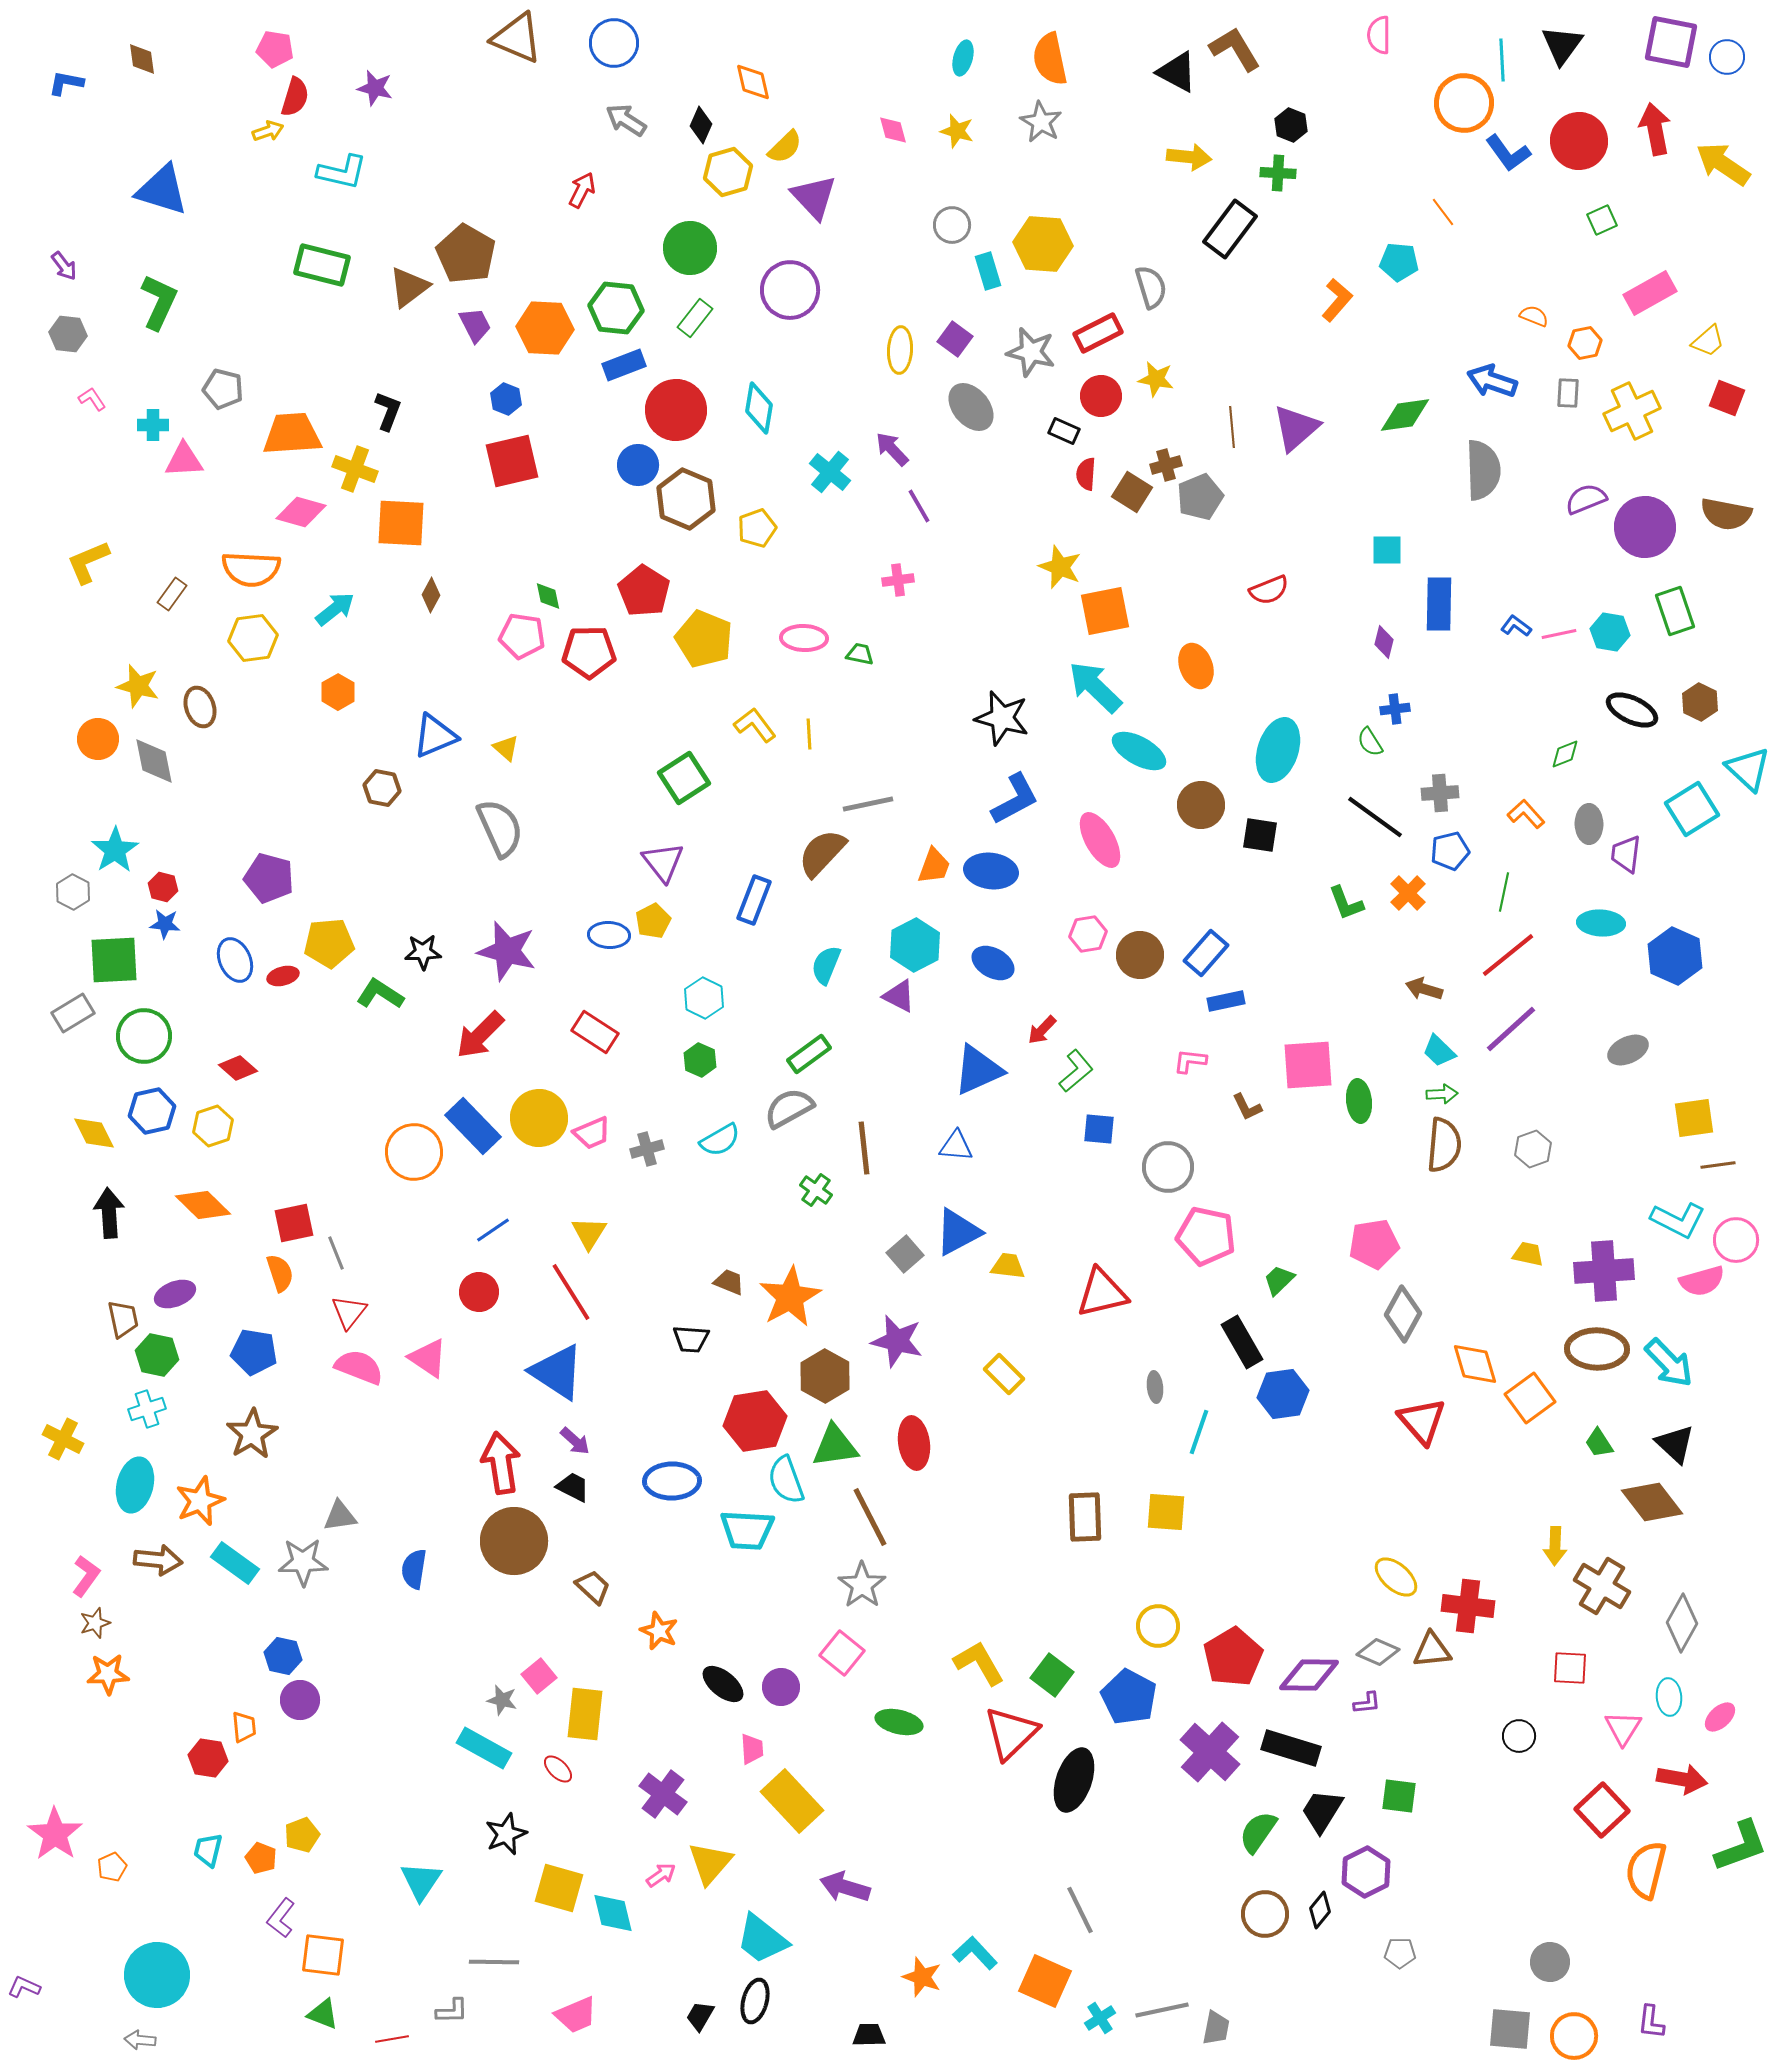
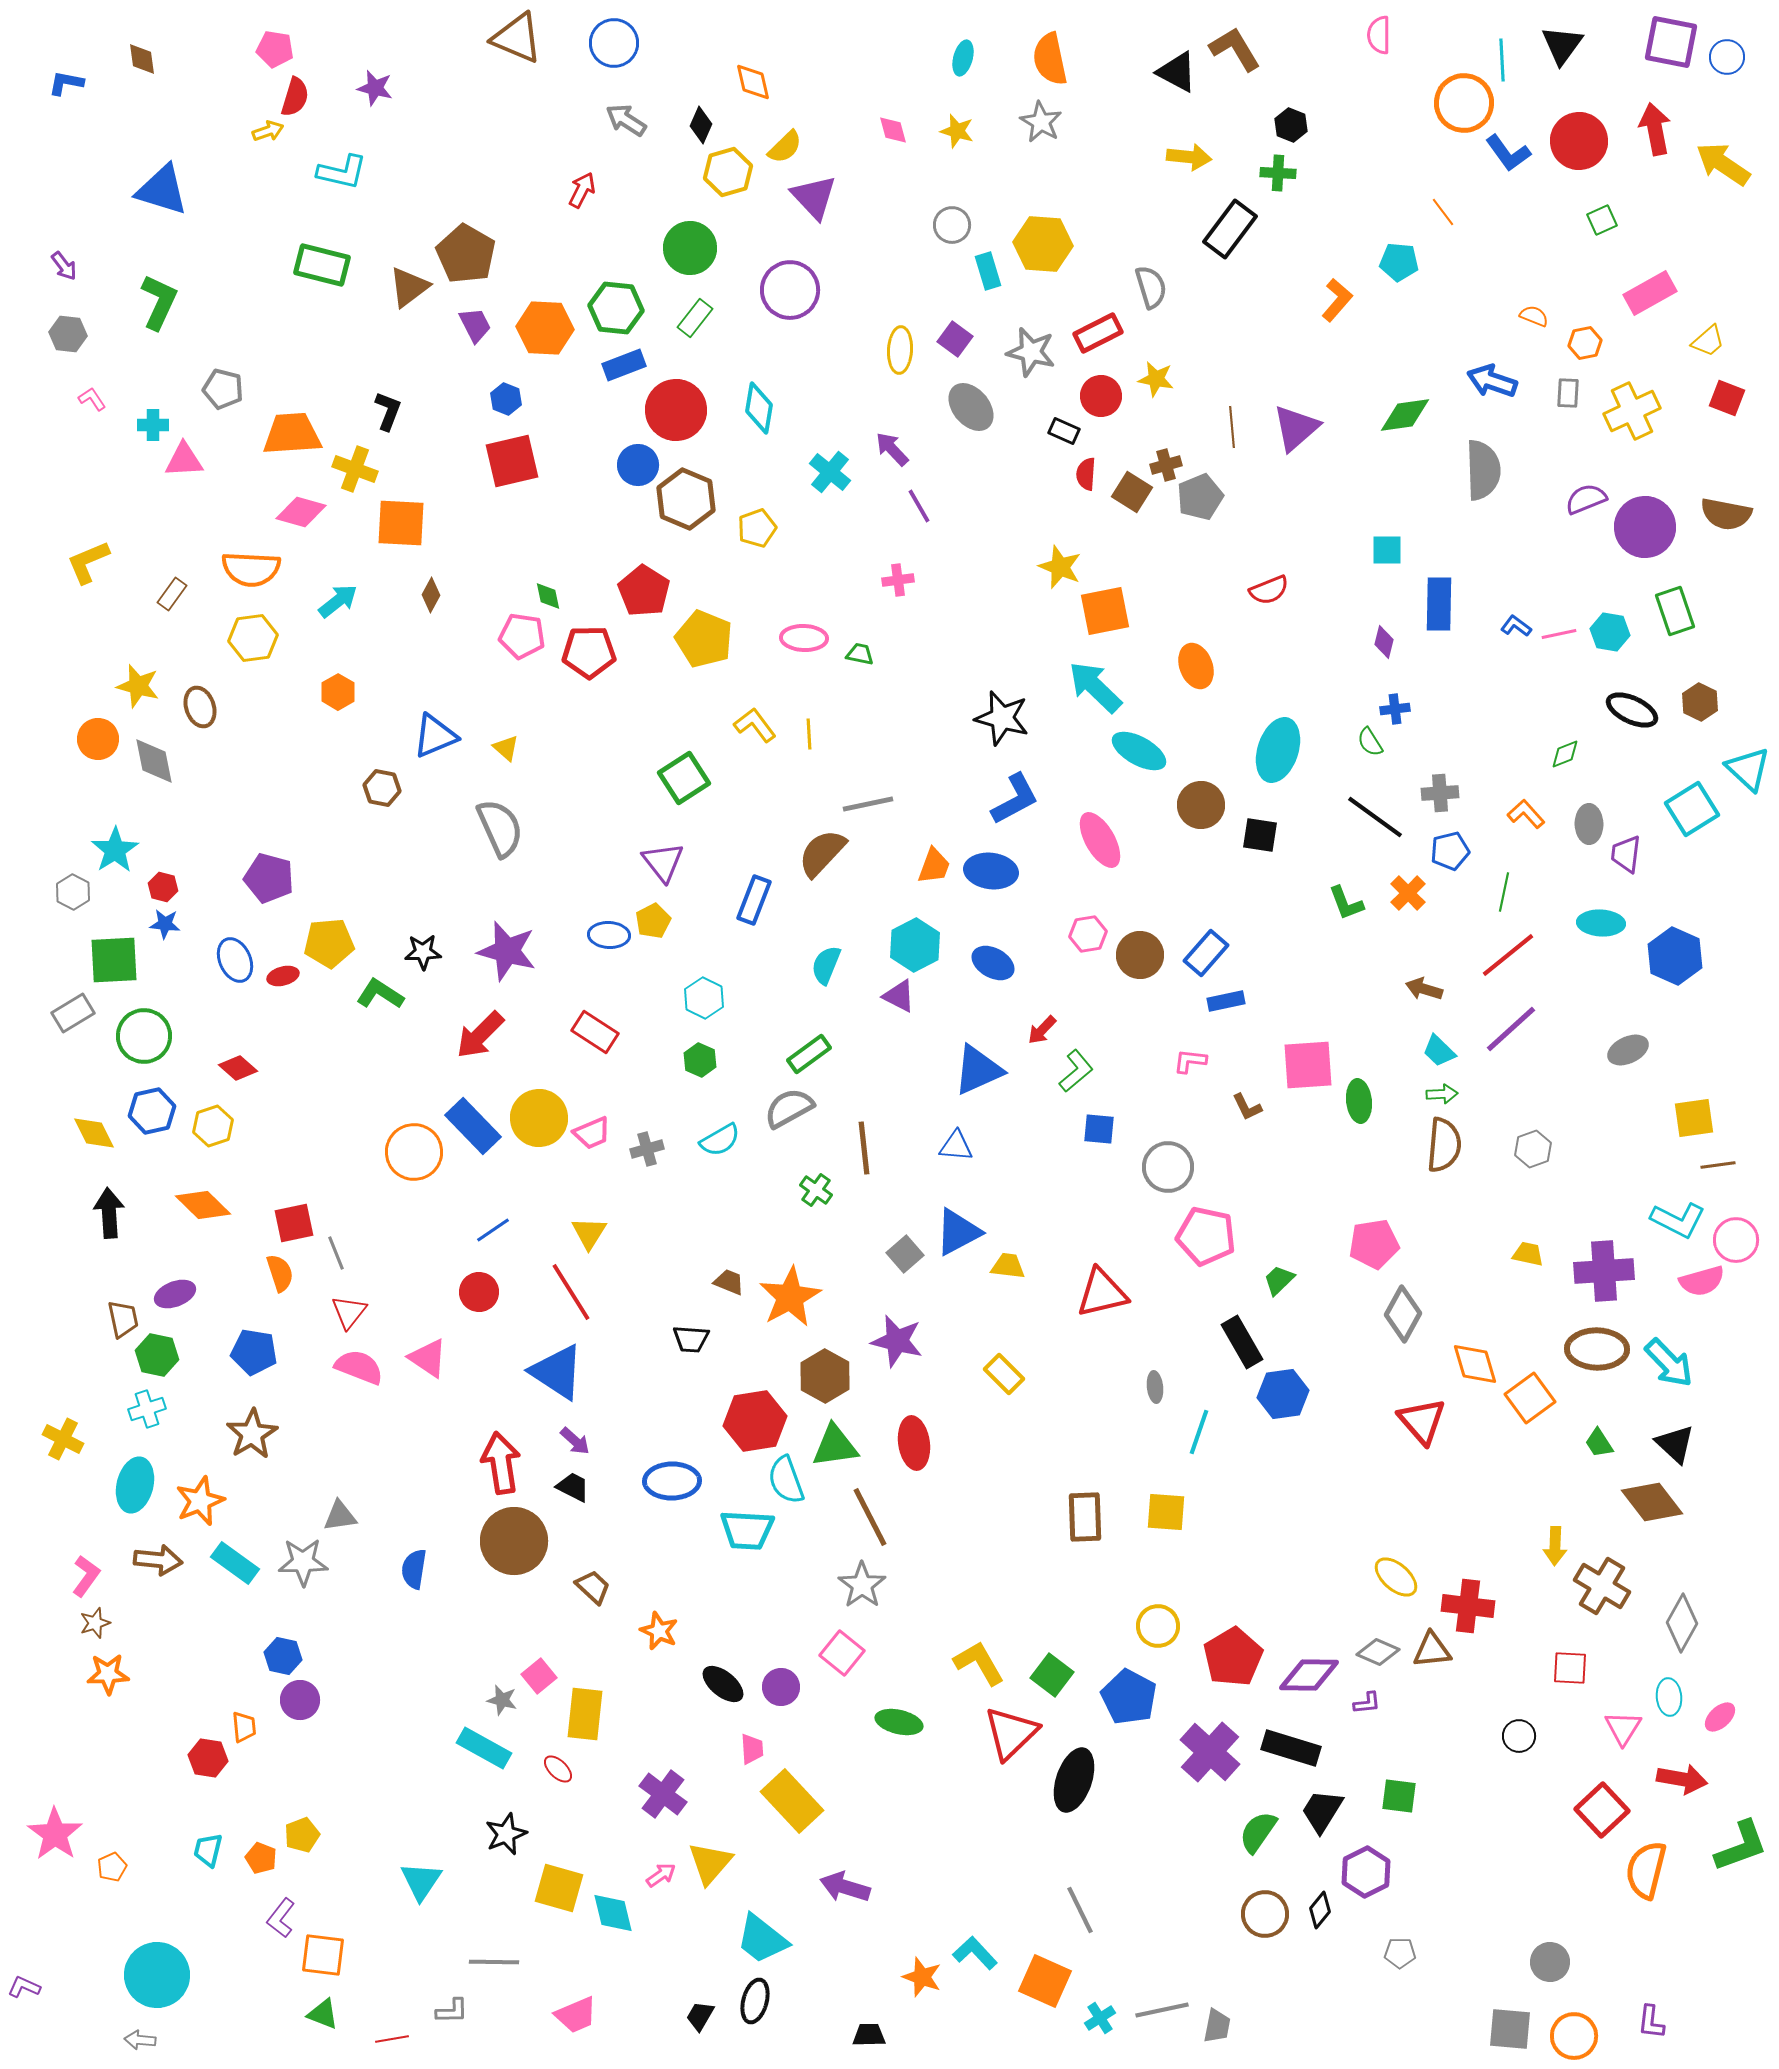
cyan arrow at (335, 609): moved 3 px right, 8 px up
gray trapezoid at (1216, 2028): moved 1 px right, 2 px up
